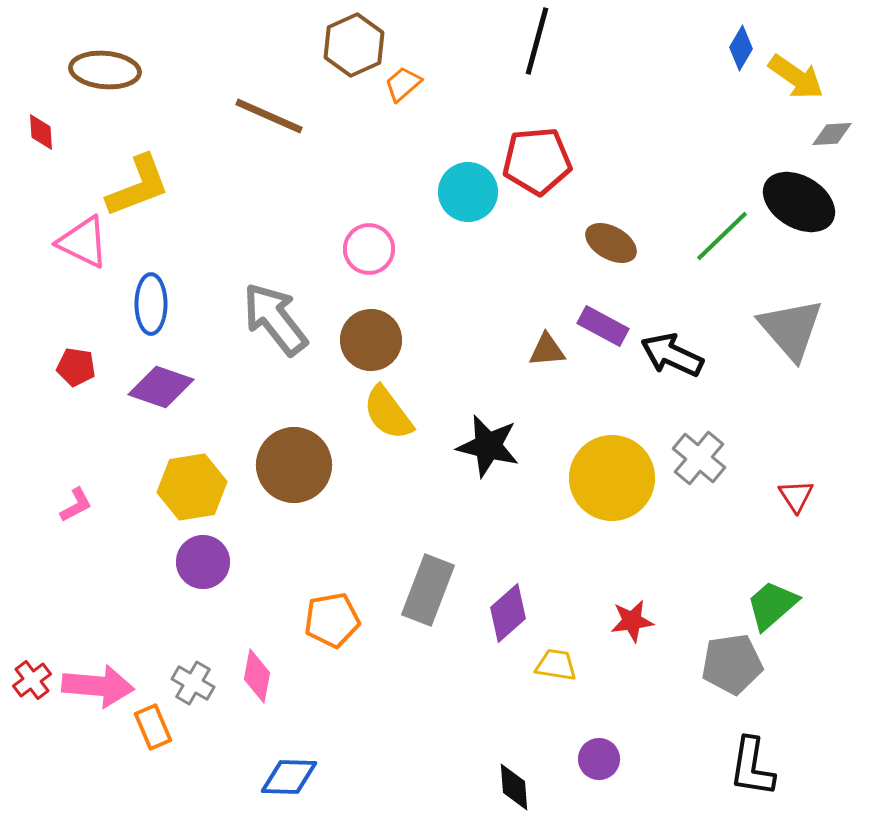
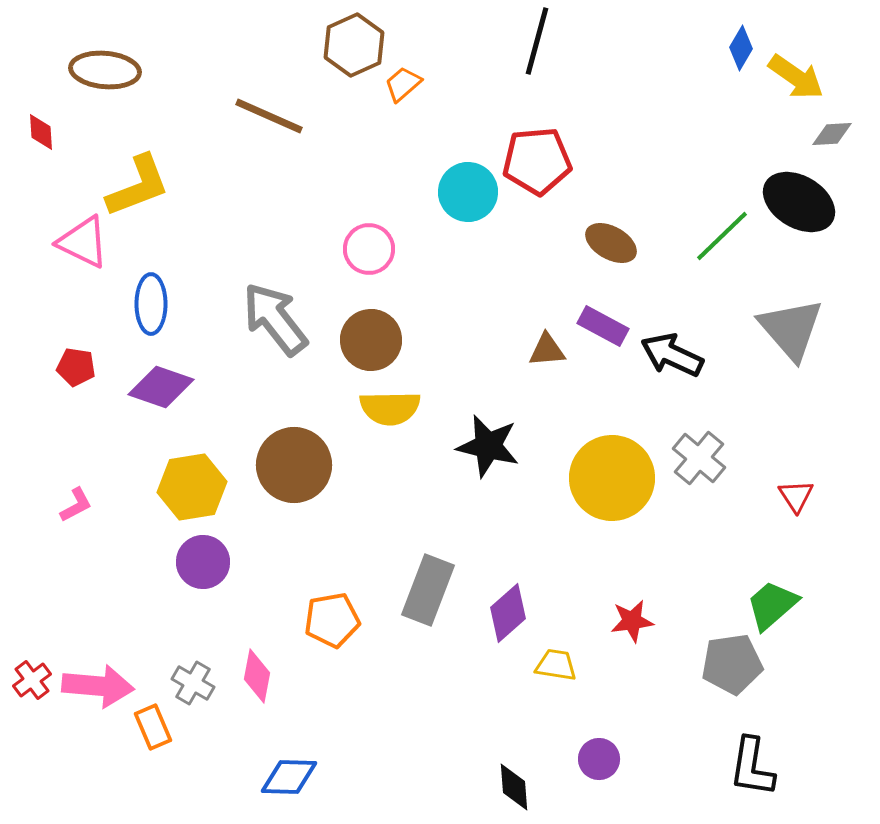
yellow semicircle at (388, 413): moved 2 px right, 5 px up; rotated 54 degrees counterclockwise
